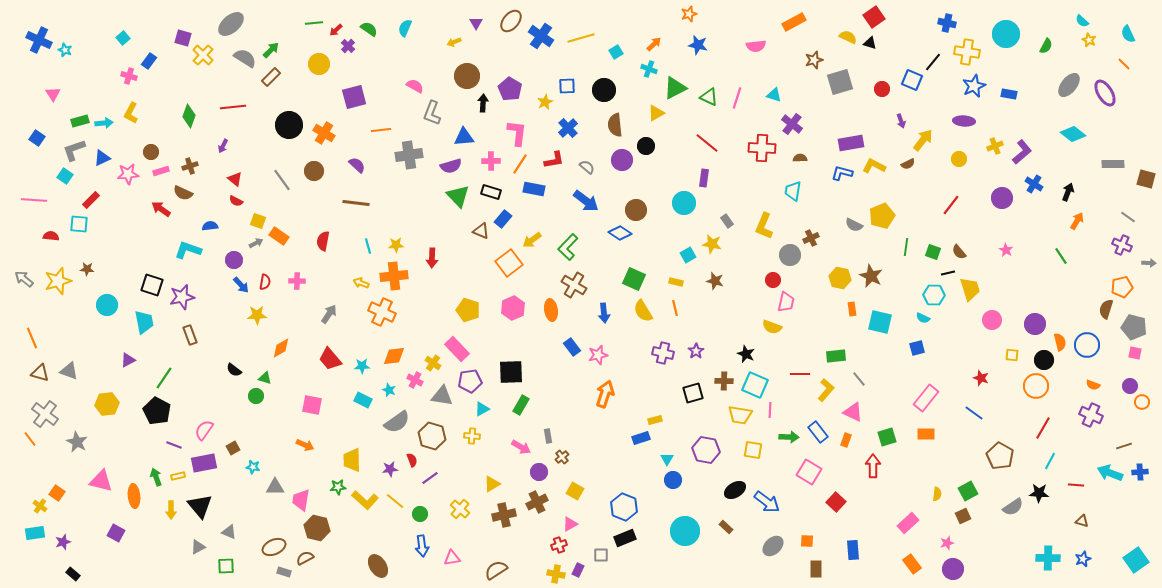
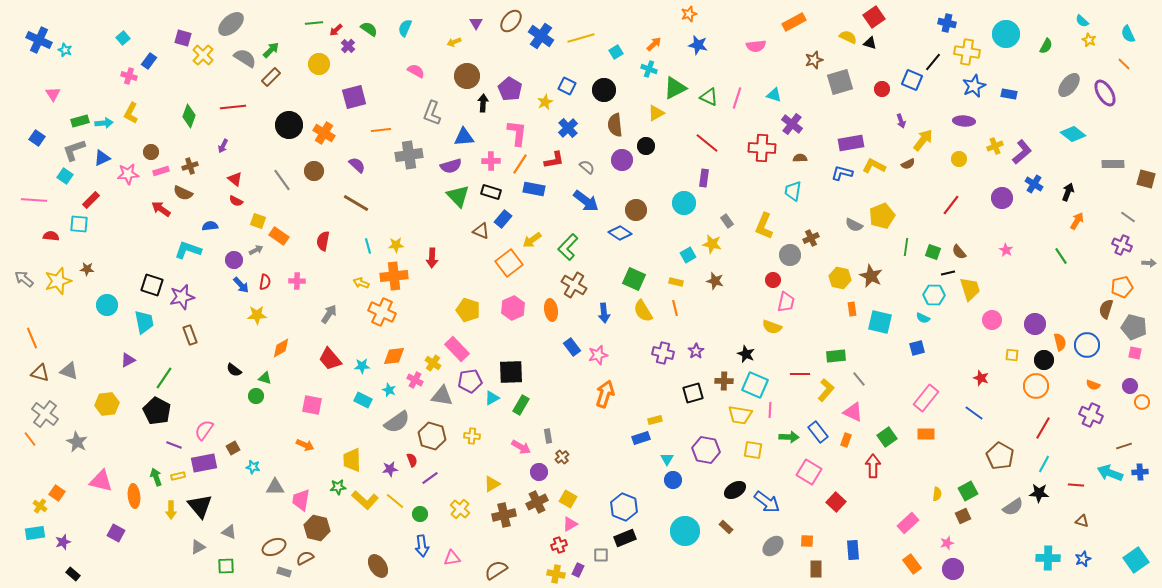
pink semicircle at (415, 86): moved 1 px right, 15 px up
blue square at (567, 86): rotated 30 degrees clockwise
brown line at (356, 203): rotated 24 degrees clockwise
gray arrow at (256, 243): moved 7 px down
cyan triangle at (482, 409): moved 10 px right, 11 px up
green square at (887, 437): rotated 18 degrees counterclockwise
cyan line at (1050, 461): moved 6 px left, 3 px down
yellow square at (575, 491): moved 7 px left, 8 px down
